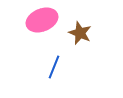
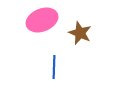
blue line: rotated 20 degrees counterclockwise
